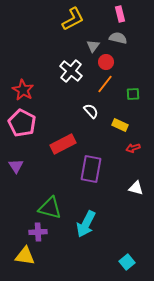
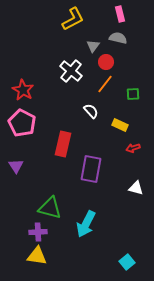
red rectangle: rotated 50 degrees counterclockwise
yellow triangle: moved 12 px right
